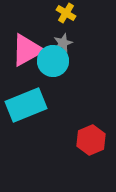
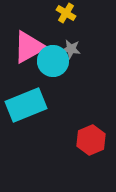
gray star: moved 8 px right, 6 px down; rotated 30 degrees clockwise
pink triangle: moved 2 px right, 3 px up
